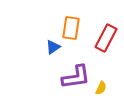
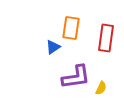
red rectangle: rotated 20 degrees counterclockwise
